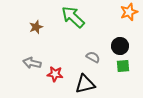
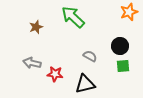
gray semicircle: moved 3 px left, 1 px up
